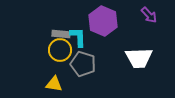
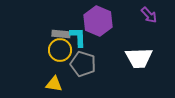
purple hexagon: moved 5 px left
